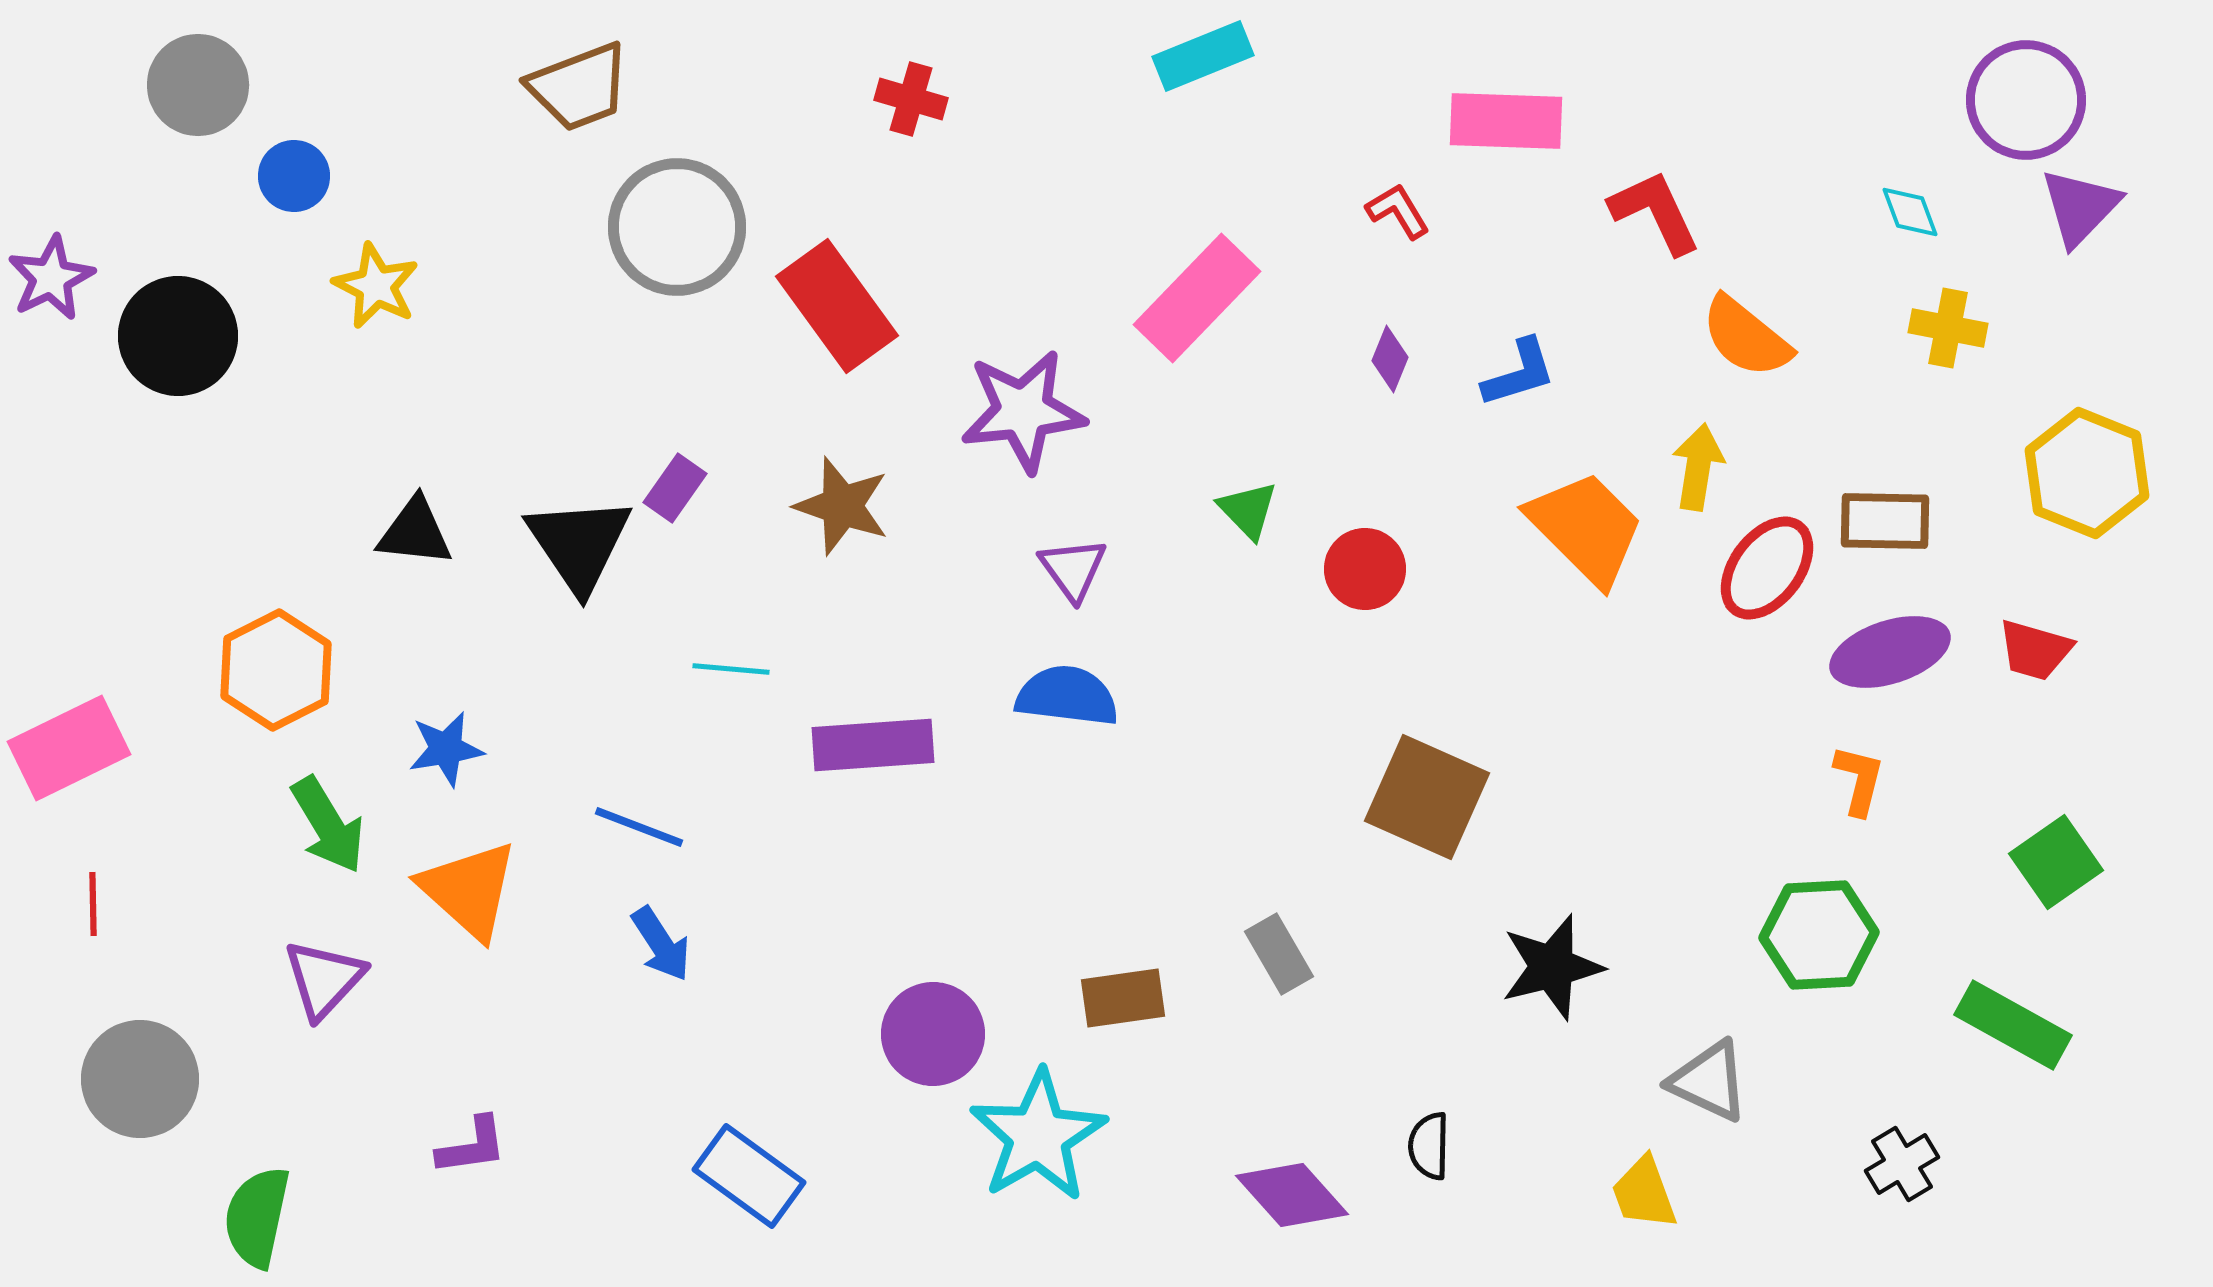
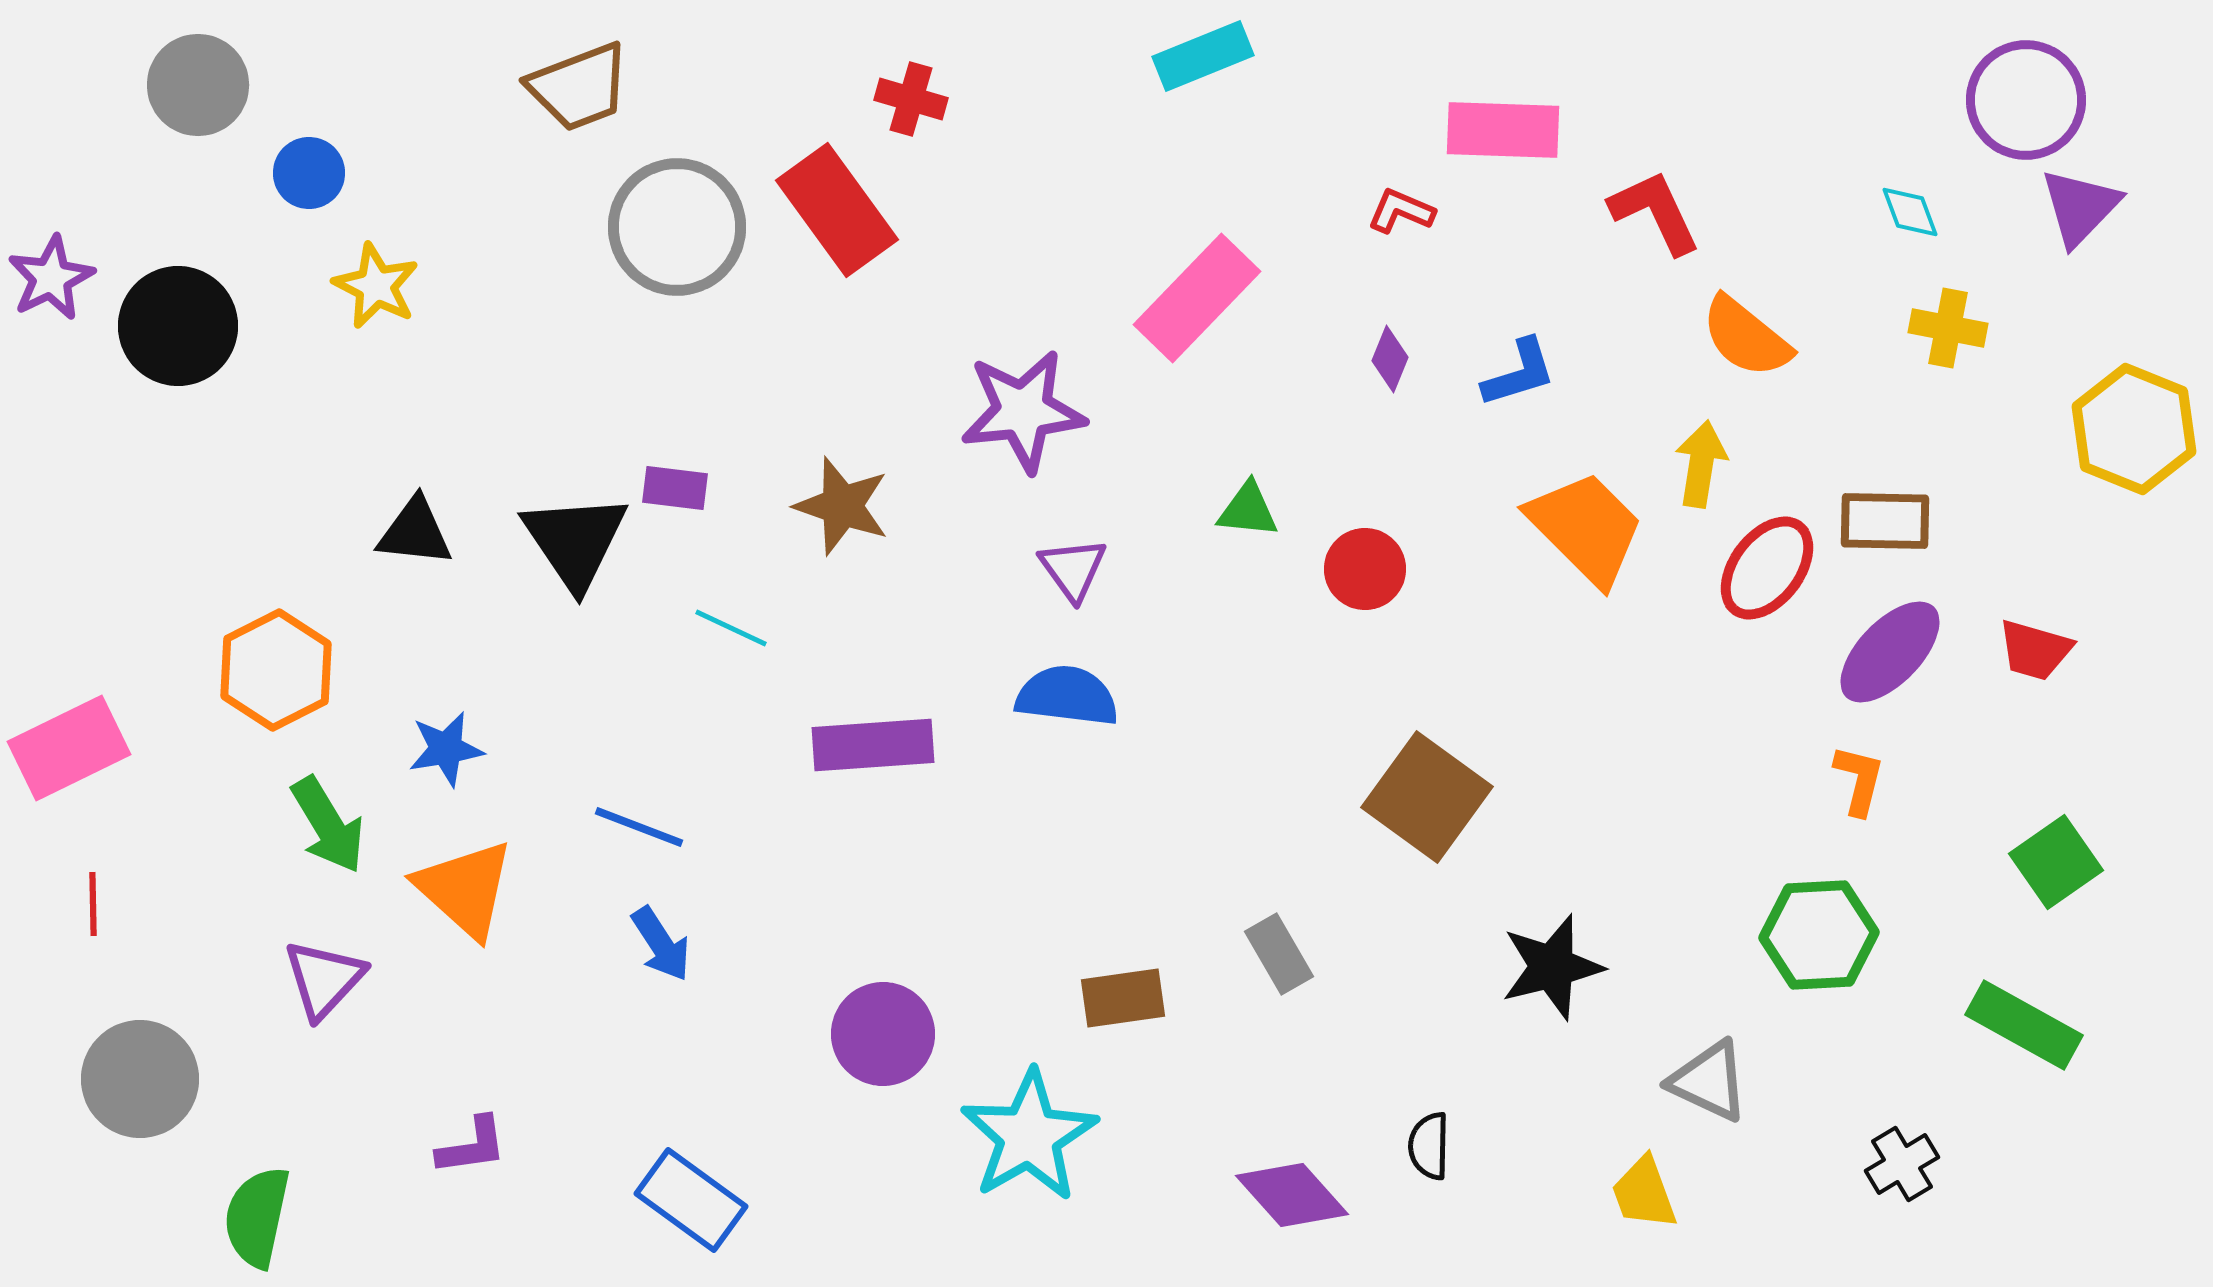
pink rectangle at (1506, 121): moved 3 px left, 9 px down
blue circle at (294, 176): moved 15 px right, 3 px up
red L-shape at (1398, 211): moved 3 px right; rotated 36 degrees counterclockwise
red rectangle at (837, 306): moved 96 px up
black circle at (178, 336): moved 10 px up
yellow arrow at (1698, 467): moved 3 px right, 3 px up
yellow hexagon at (2087, 473): moved 47 px right, 44 px up
purple rectangle at (675, 488): rotated 62 degrees clockwise
green triangle at (1248, 510): rotated 40 degrees counterclockwise
black triangle at (579, 544): moved 4 px left, 3 px up
purple ellipse at (1890, 652): rotated 28 degrees counterclockwise
cyan line at (731, 669): moved 41 px up; rotated 20 degrees clockwise
brown square at (1427, 797): rotated 12 degrees clockwise
orange triangle at (469, 890): moved 4 px left, 1 px up
green rectangle at (2013, 1025): moved 11 px right
purple circle at (933, 1034): moved 50 px left
cyan star at (1038, 1136): moved 9 px left
blue rectangle at (749, 1176): moved 58 px left, 24 px down
